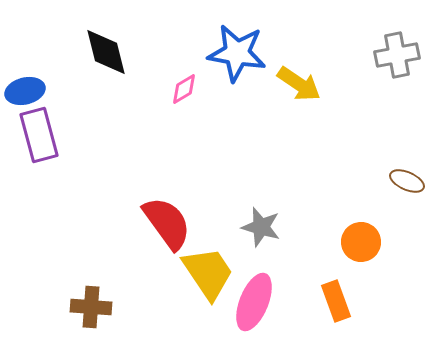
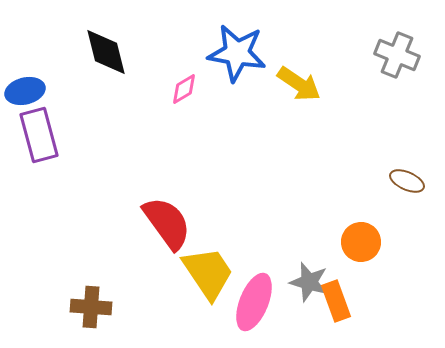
gray cross: rotated 33 degrees clockwise
gray star: moved 48 px right, 55 px down
